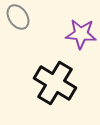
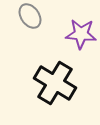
gray ellipse: moved 12 px right, 1 px up
